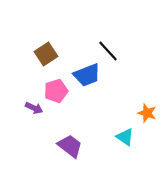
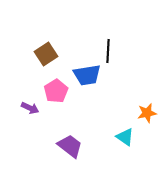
black line: rotated 45 degrees clockwise
blue trapezoid: rotated 12 degrees clockwise
pink pentagon: rotated 15 degrees counterclockwise
purple arrow: moved 4 px left
orange star: rotated 30 degrees counterclockwise
